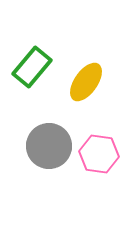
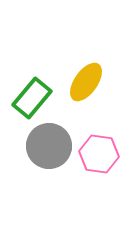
green rectangle: moved 31 px down
